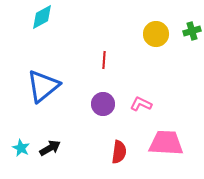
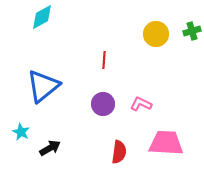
cyan star: moved 16 px up
